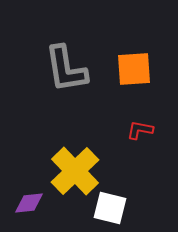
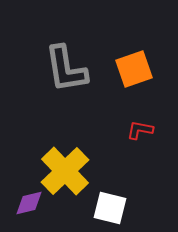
orange square: rotated 15 degrees counterclockwise
yellow cross: moved 10 px left
purple diamond: rotated 8 degrees counterclockwise
